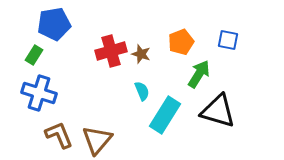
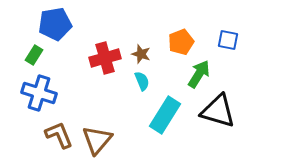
blue pentagon: moved 1 px right
red cross: moved 6 px left, 7 px down
cyan semicircle: moved 10 px up
